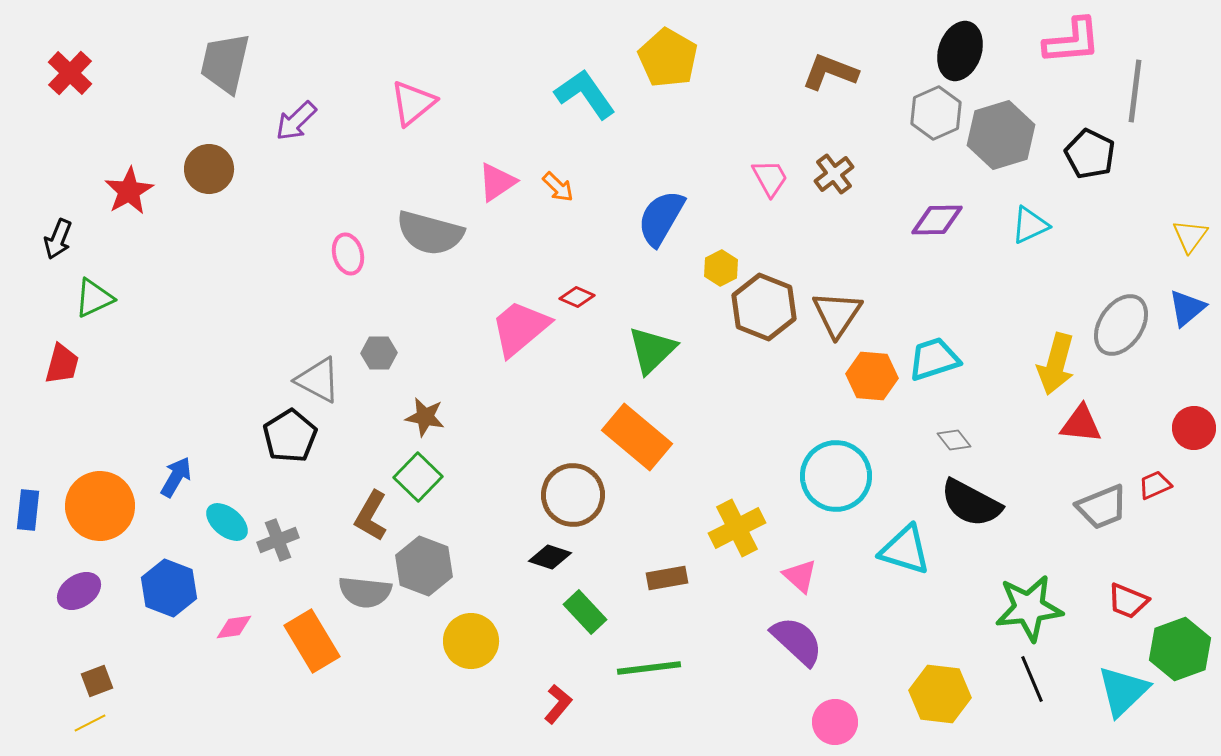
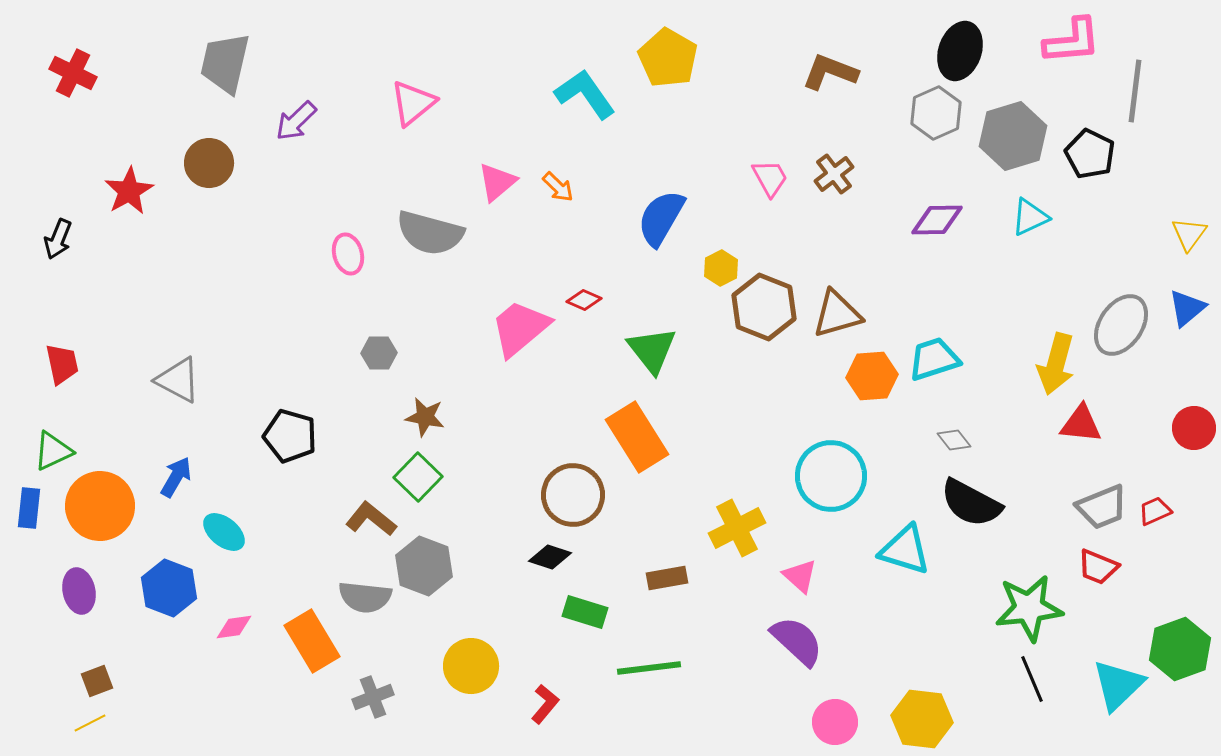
red cross at (70, 73): moved 3 px right; rotated 18 degrees counterclockwise
gray hexagon at (1001, 135): moved 12 px right, 1 px down
brown circle at (209, 169): moved 6 px up
pink triangle at (497, 182): rotated 6 degrees counterclockwise
cyan triangle at (1030, 225): moved 8 px up
yellow triangle at (1190, 236): moved 1 px left, 2 px up
red diamond at (577, 297): moved 7 px right, 3 px down
green triangle at (94, 298): moved 41 px left, 153 px down
brown triangle at (837, 314): rotated 40 degrees clockwise
green triangle at (652, 350): rotated 24 degrees counterclockwise
red trapezoid at (62, 364): rotated 27 degrees counterclockwise
orange hexagon at (872, 376): rotated 9 degrees counterclockwise
gray triangle at (318, 380): moved 140 px left
black pentagon at (290, 436): rotated 24 degrees counterclockwise
orange rectangle at (637, 437): rotated 18 degrees clockwise
cyan circle at (836, 476): moved 5 px left
red trapezoid at (1155, 485): moved 26 px down
blue rectangle at (28, 510): moved 1 px right, 2 px up
brown L-shape at (371, 516): moved 3 px down; rotated 99 degrees clockwise
cyan ellipse at (227, 522): moved 3 px left, 10 px down
gray cross at (278, 540): moved 95 px right, 157 px down
purple ellipse at (79, 591): rotated 69 degrees counterclockwise
gray semicircle at (365, 592): moved 5 px down
red trapezoid at (1128, 601): moved 30 px left, 34 px up
green rectangle at (585, 612): rotated 30 degrees counterclockwise
yellow circle at (471, 641): moved 25 px down
cyan triangle at (1123, 691): moved 5 px left, 6 px up
yellow hexagon at (940, 694): moved 18 px left, 25 px down
red L-shape at (558, 704): moved 13 px left
